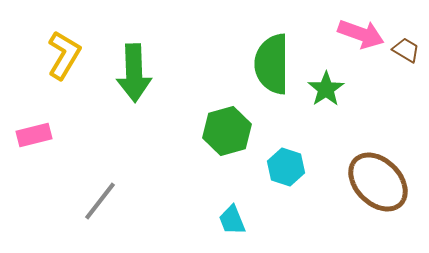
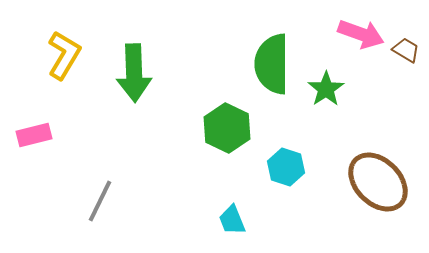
green hexagon: moved 3 px up; rotated 18 degrees counterclockwise
gray line: rotated 12 degrees counterclockwise
